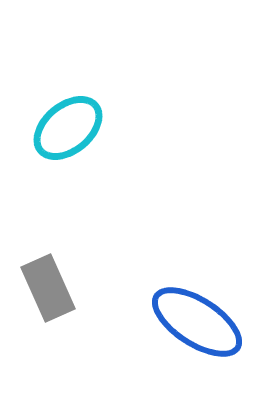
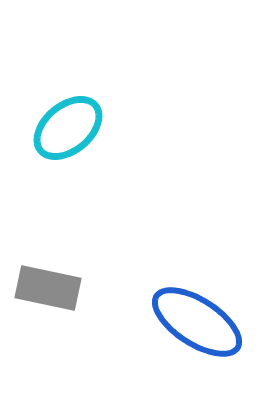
gray rectangle: rotated 54 degrees counterclockwise
